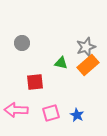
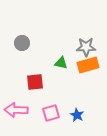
gray star: rotated 18 degrees clockwise
orange rectangle: rotated 25 degrees clockwise
